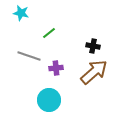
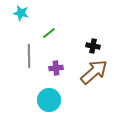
gray line: rotated 70 degrees clockwise
